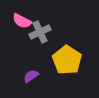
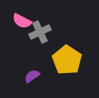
purple semicircle: moved 1 px right
